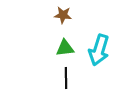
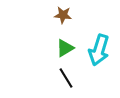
green triangle: rotated 24 degrees counterclockwise
black line: rotated 30 degrees counterclockwise
